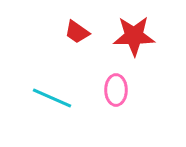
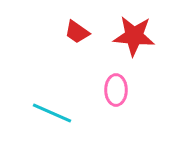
red star: rotated 6 degrees clockwise
cyan line: moved 15 px down
